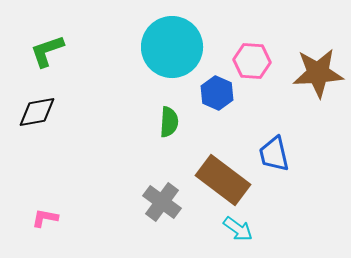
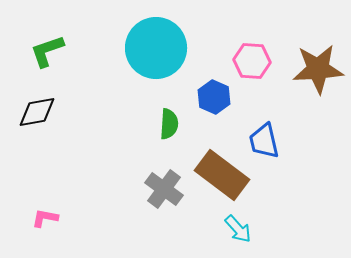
cyan circle: moved 16 px left, 1 px down
brown star: moved 4 px up
blue hexagon: moved 3 px left, 4 px down
green semicircle: moved 2 px down
blue trapezoid: moved 10 px left, 13 px up
brown rectangle: moved 1 px left, 5 px up
gray cross: moved 2 px right, 13 px up
cyan arrow: rotated 12 degrees clockwise
